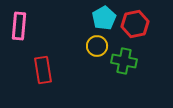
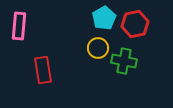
yellow circle: moved 1 px right, 2 px down
